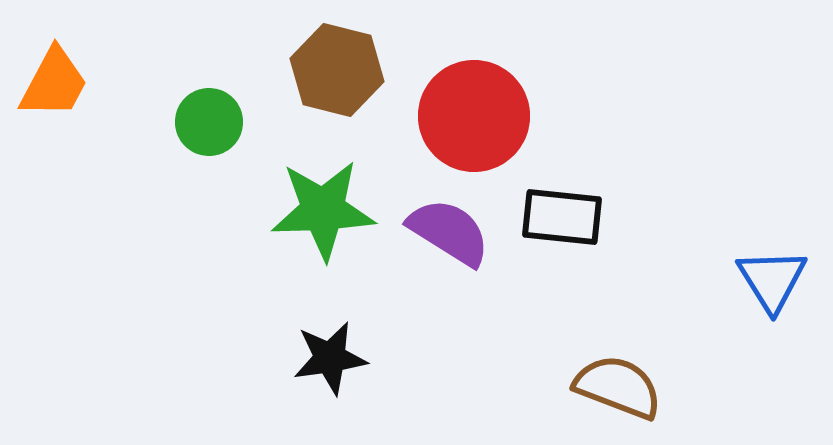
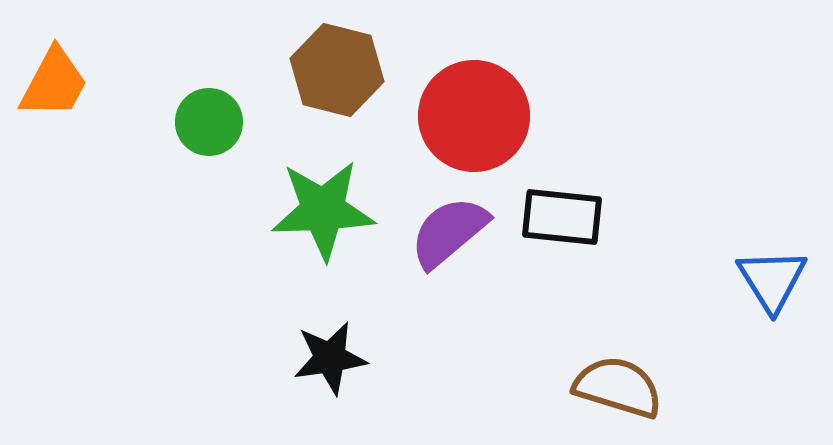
purple semicircle: rotated 72 degrees counterclockwise
brown semicircle: rotated 4 degrees counterclockwise
